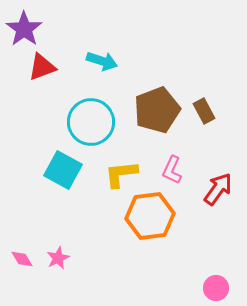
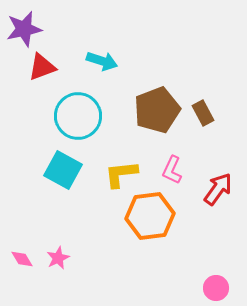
purple star: rotated 24 degrees clockwise
brown rectangle: moved 1 px left, 2 px down
cyan circle: moved 13 px left, 6 px up
